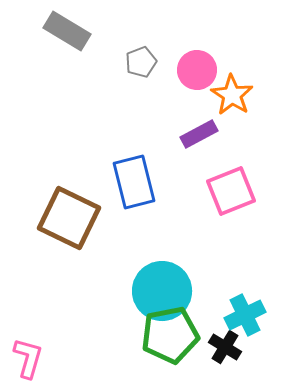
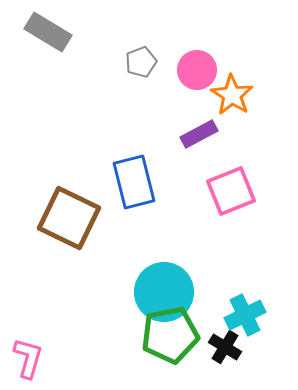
gray rectangle: moved 19 px left, 1 px down
cyan circle: moved 2 px right, 1 px down
